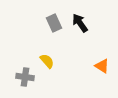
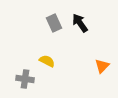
yellow semicircle: rotated 21 degrees counterclockwise
orange triangle: rotated 42 degrees clockwise
gray cross: moved 2 px down
